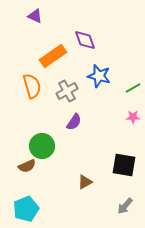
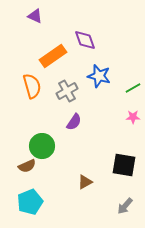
cyan pentagon: moved 4 px right, 7 px up
